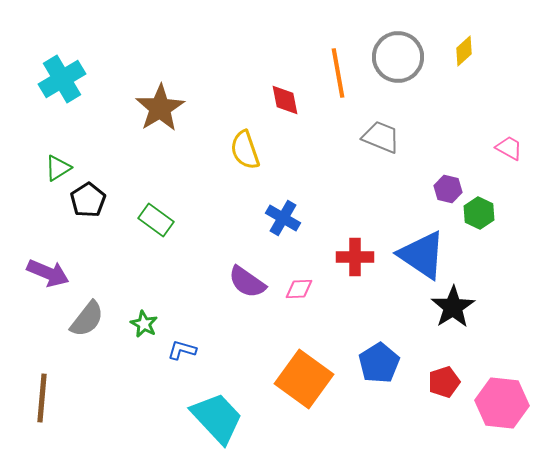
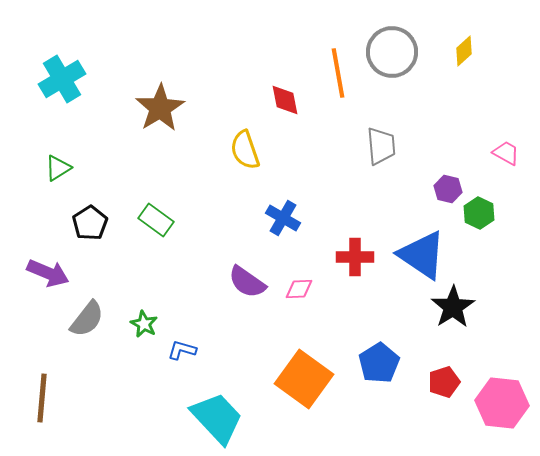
gray circle: moved 6 px left, 5 px up
gray trapezoid: moved 9 px down; rotated 63 degrees clockwise
pink trapezoid: moved 3 px left, 5 px down
black pentagon: moved 2 px right, 23 px down
